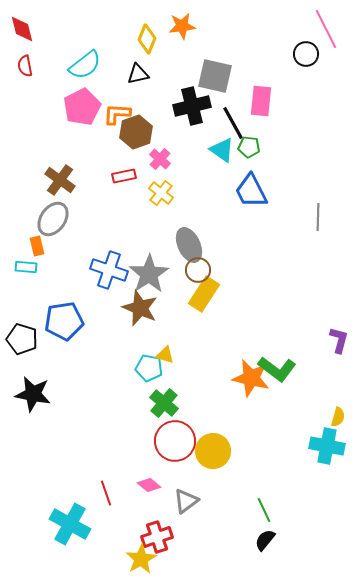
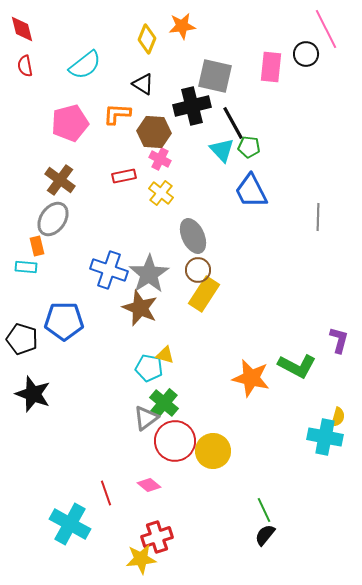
black triangle at (138, 74): moved 5 px right, 10 px down; rotated 45 degrees clockwise
pink rectangle at (261, 101): moved 10 px right, 34 px up
pink pentagon at (82, 107): moved 12 px left, 16 px down; rotated 12 degrees clockwise
brown hexagon at (136, 132): moved 18 px right; rotated 24 degrees clockwise
cyan triangle at (222, 150): rotated 12 degrees clockwise
pink cross at (160, 159): rotated 15 degrees counterclockwise
gray ellipse at (189, 245): moved 4 px right, 9 px up
blue pentagon at (64, 321): rotated 9 degrees clockwise
green L-shape at (277, 369): moved 20 px right, 3 px up; rotated 9 degrees counterclockwise
black star at (33, 394): rotated 9 degrees clockwise
cyan cross at (327, 446): moved 2 px left, 9 px up
gray triangle at (186, 501): moved 40 px left, 83 px up
black semicircle at (265, 540): moved 5 px up
yellow star at (141, 559): rotated 24 degrees clockwise
